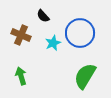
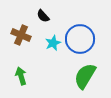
blue circle: moved 6 px down
